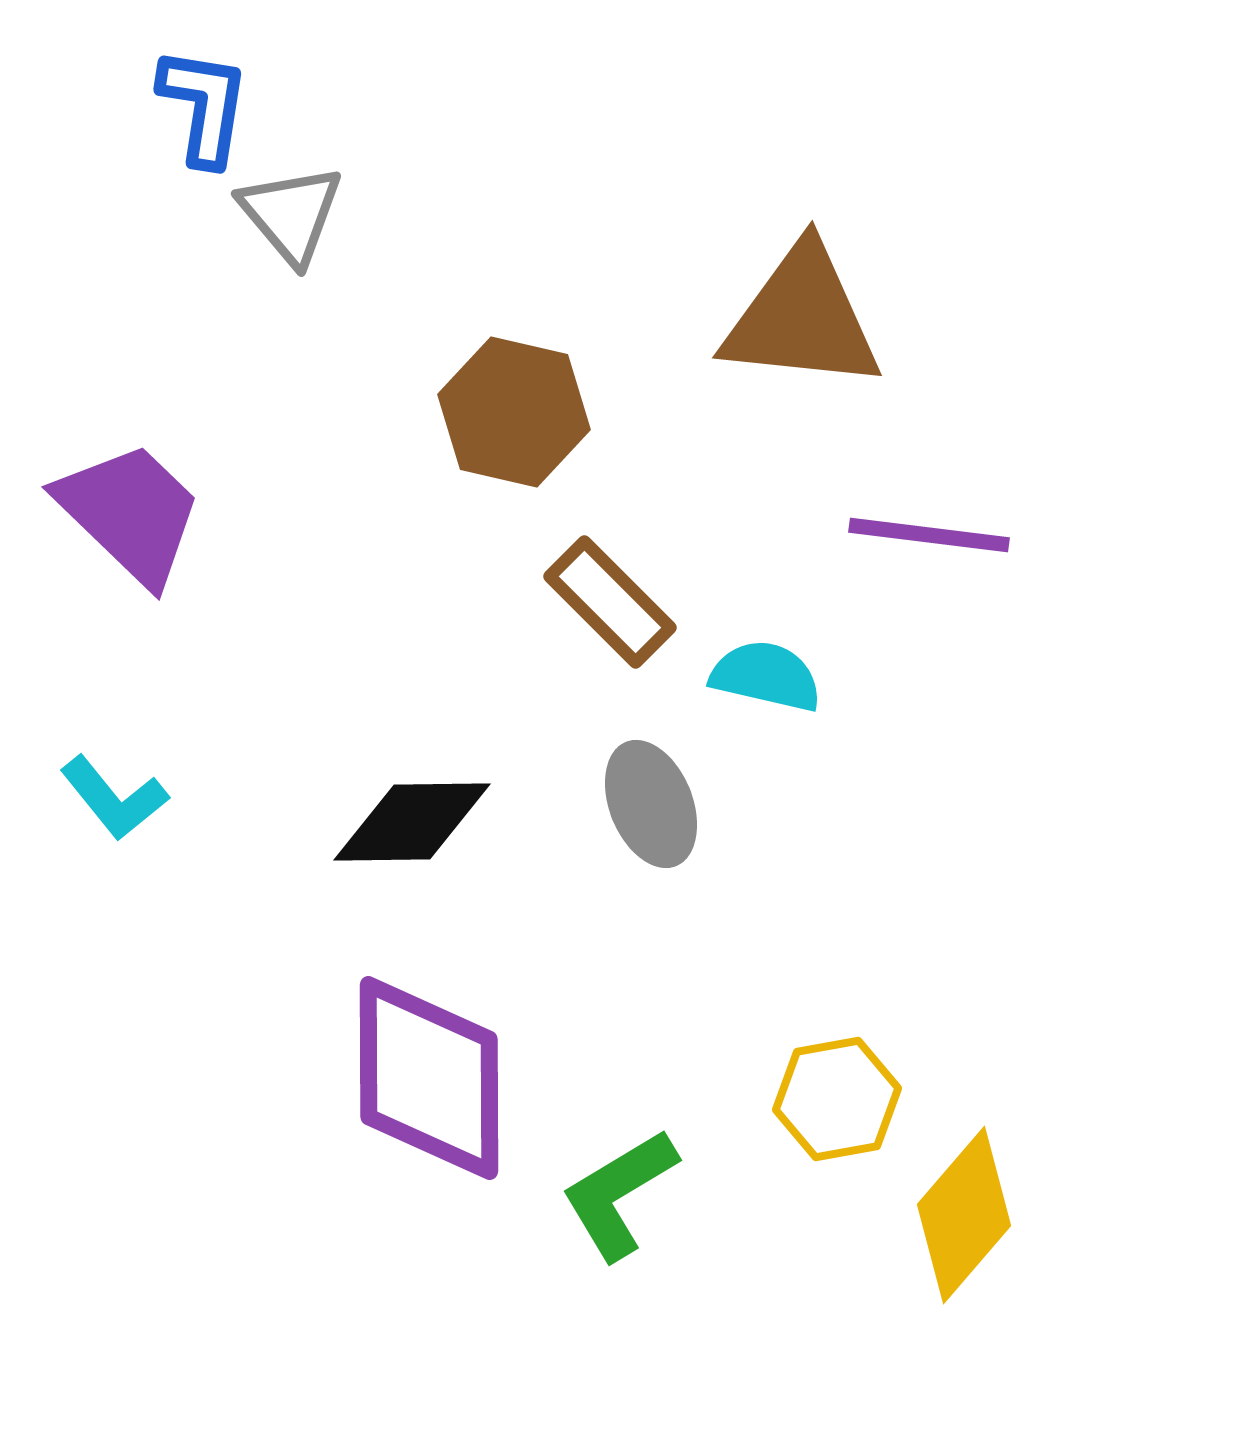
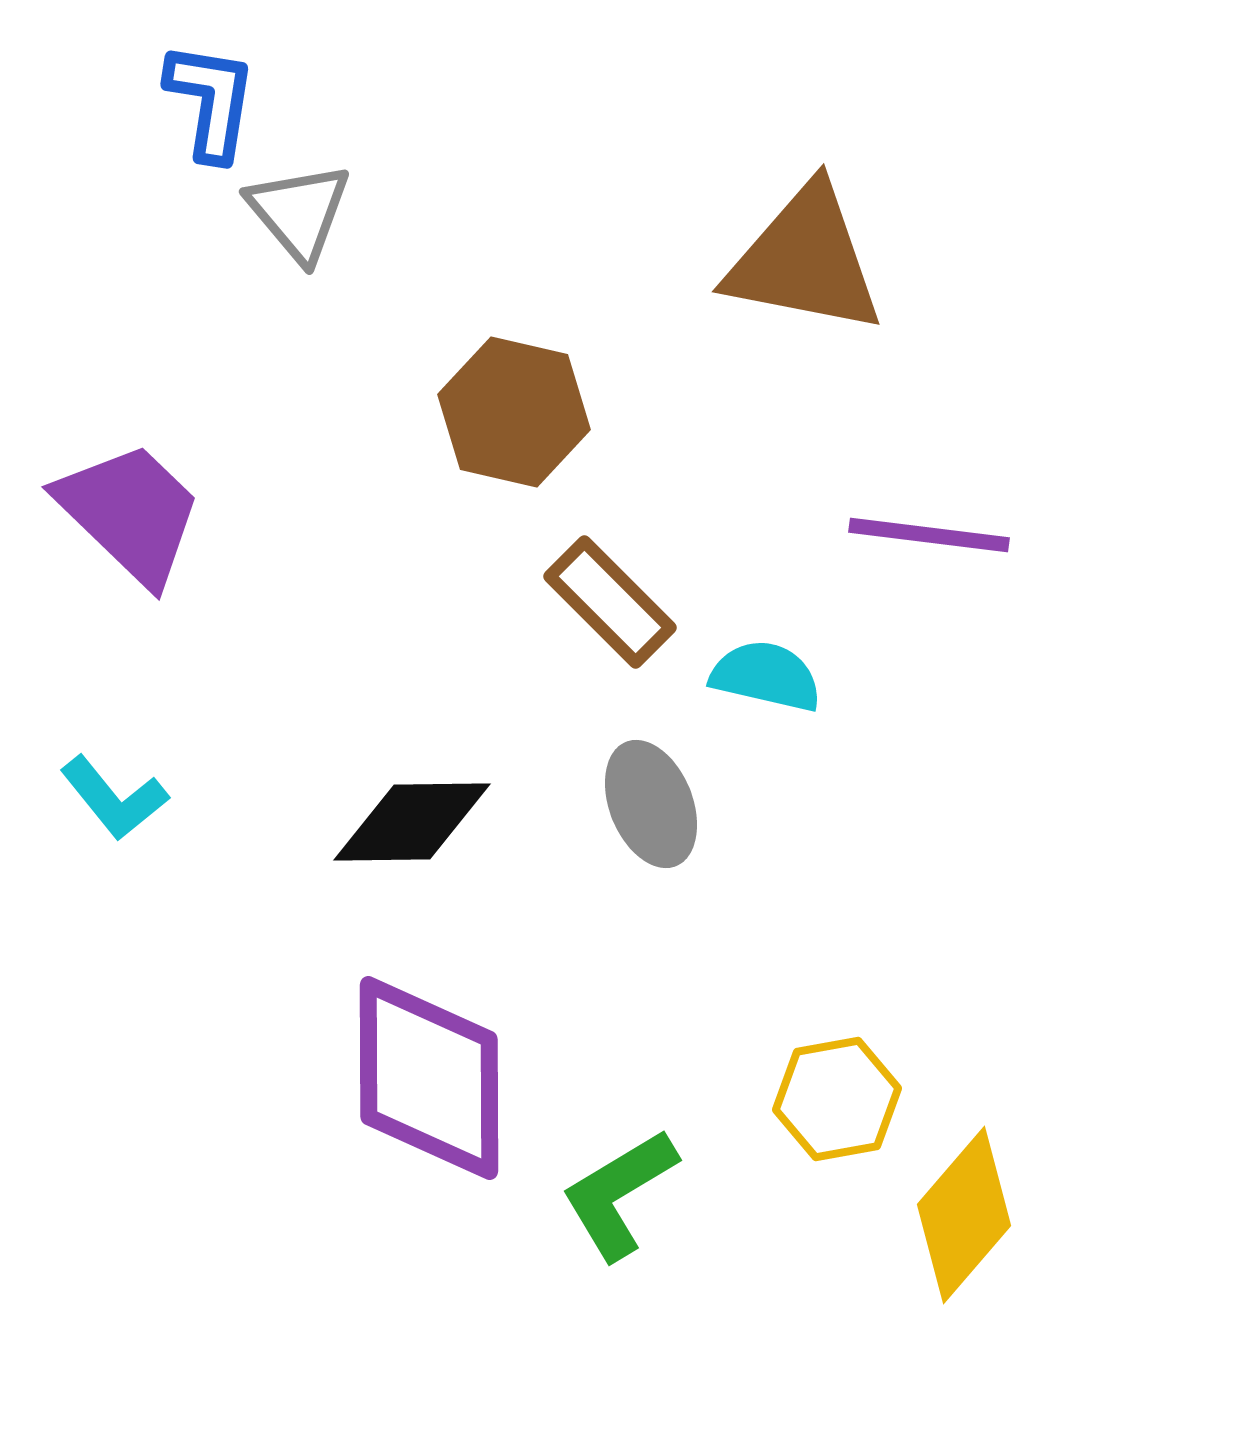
blue L-shape: moved 7 px right, 5 px up
gray triangle: moved 8 px right, 2 px up
brown triangle: moved 3 px right, 58 px up; rotated 5 degrees clockwise
